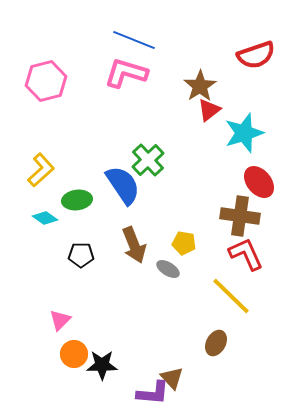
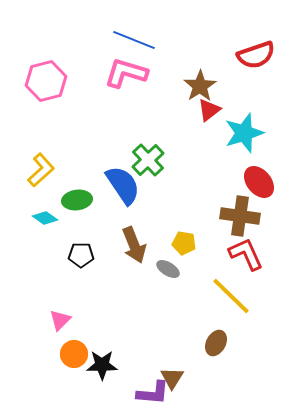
brown triangle: rotated 15 degrees clockwise
